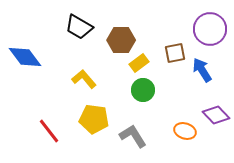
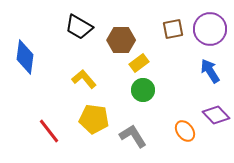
brown square: moved 2 px left, 24 px up
blue diamond: rotated 44 degrees clockwise
blue arrow: moved 8 px right, 1 px down
orange ellipse: rotated 35 degrees clockwise
